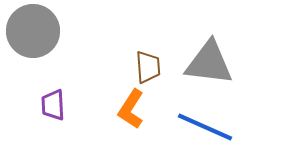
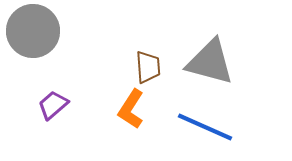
gray triangle: moved 1 px right, 1 px up; rotated 8 degrees clockwise
purple trapezoid: rotated 52 degrees clockwise
